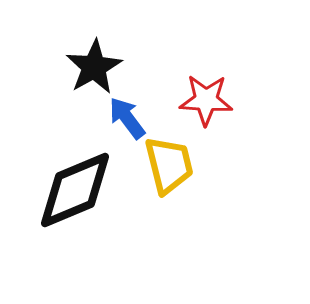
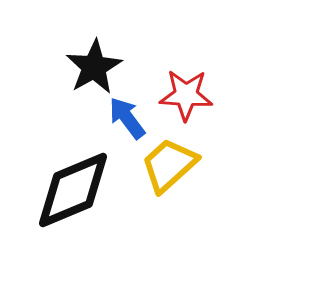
red star: moved 20 px left, 5 px up
yellow trapezoid: rotated 118 degrees counterclockwise
black diamond: moved 2 px left
